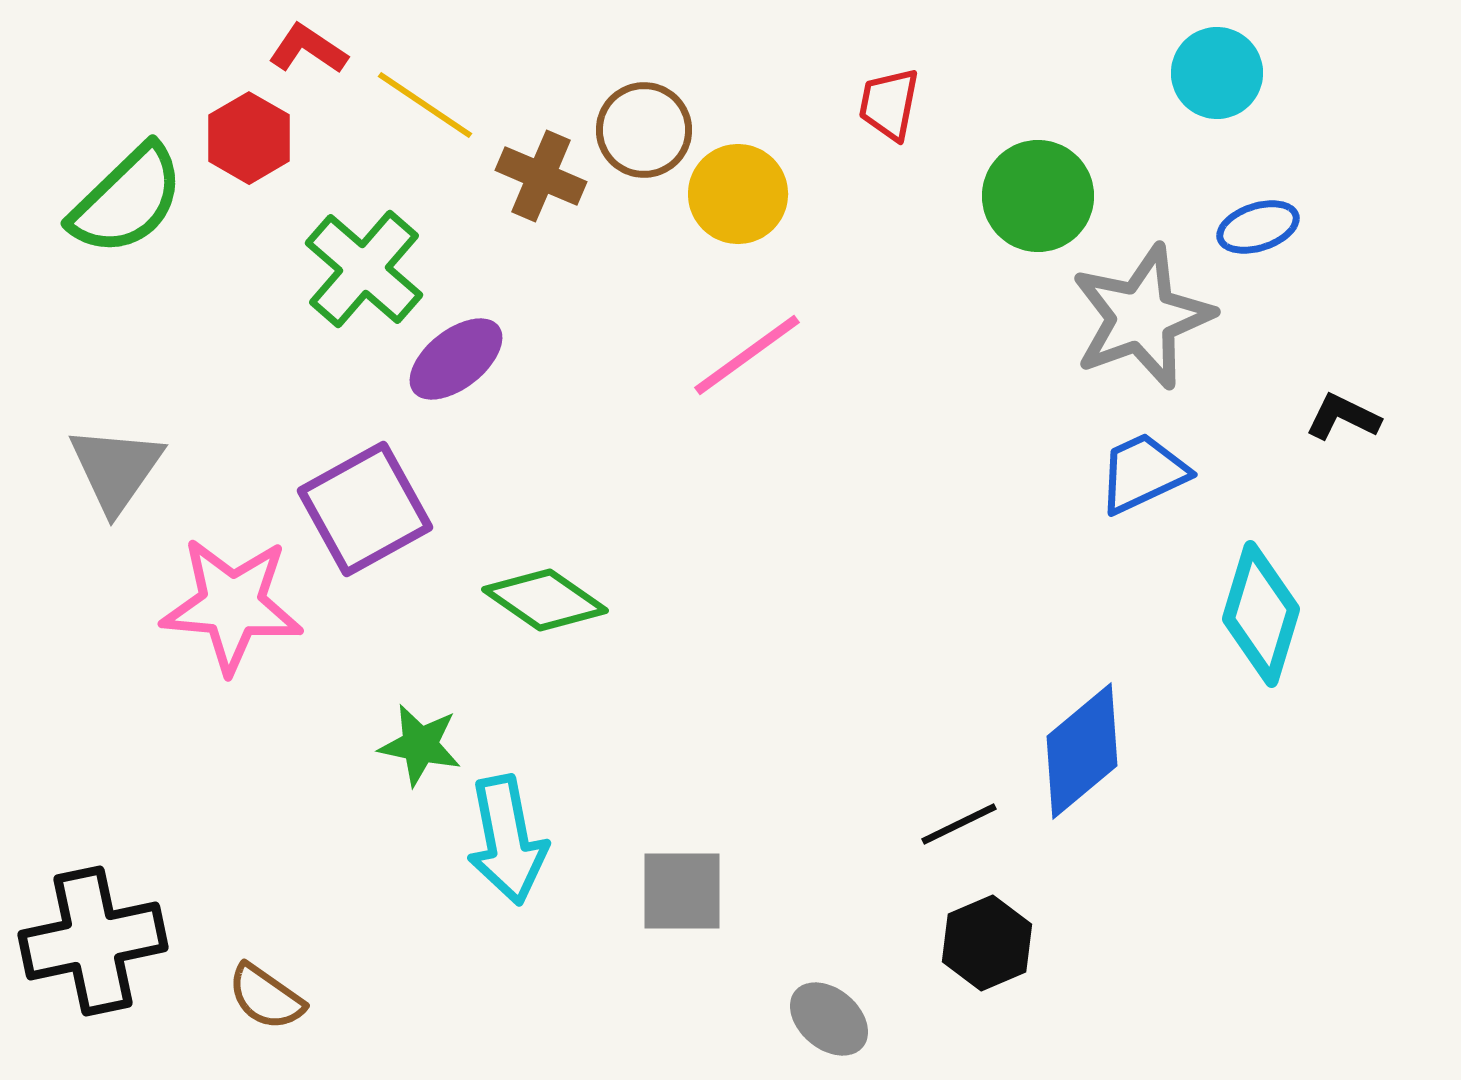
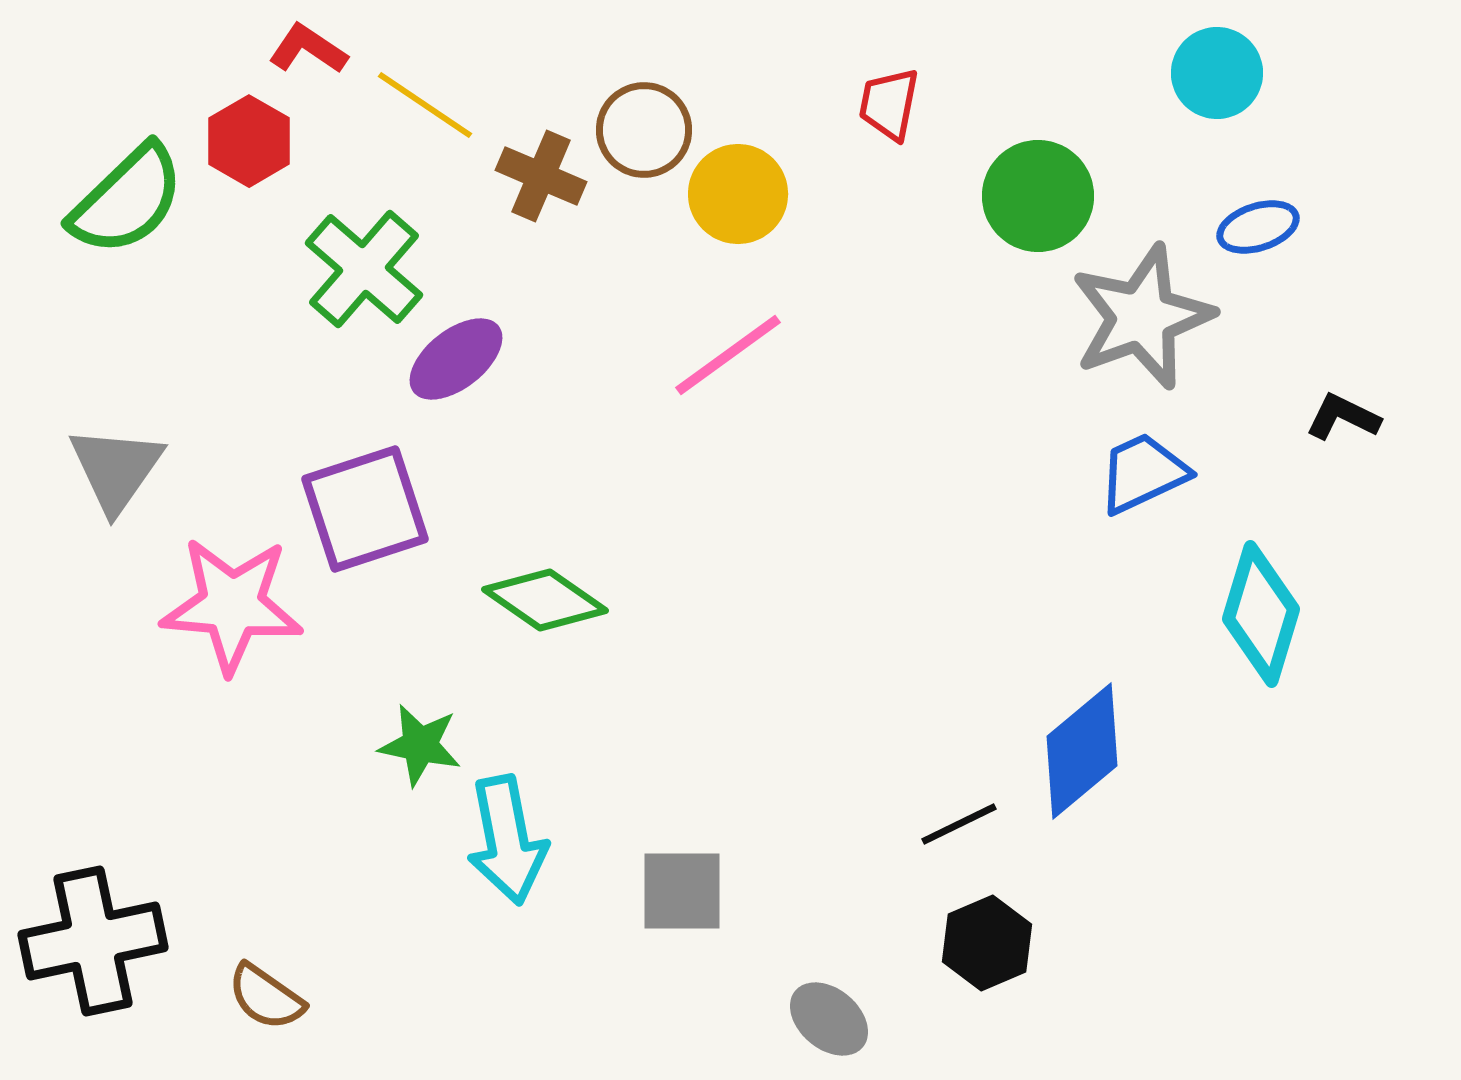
red hexagon: moved 3 px down
pink line: moved 19 px left
purple square: rotated 11 degrees clockwise
